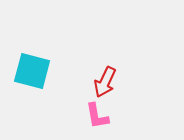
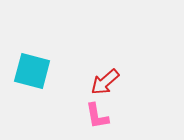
red arrow: rotated 24 degrees clockwise
